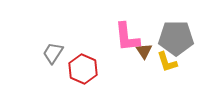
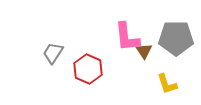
yellow L-shape: moved 22 px down
red hexagon: moved 5 px right
